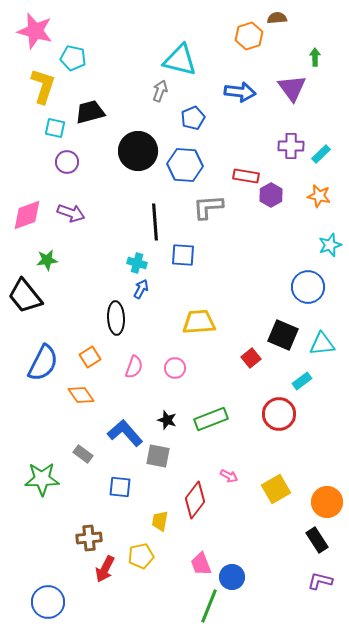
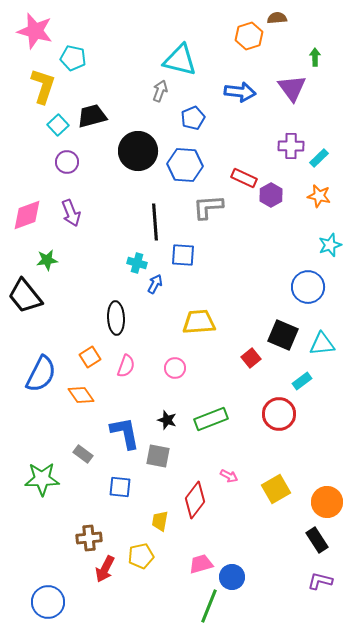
black trapezoid at (90, 112): moved 2 px right, 4 px down
cyan square at (55, 128): moved 3 px right, 3 px up; rotated 35 degrees clockwise
cyan rectangle at (321, 154): moved 2 px left, 4 px down
red rectangle at (246, 176): moved 2 px left, 2 px down; rotated 15 degrees clockwise
purple arrow at (71, 213): rotated 48 degrees clockwise
blue arrow at (141, 289): moved 14 px right, 5 px up
blue semicircle at (43, 363): moved 2 px left, 11 px down
pink semicircle at (134, 367): moved 8 px left, 1 px up
blue L-shape at (125, 433): rotated 30 degrees clockwise
pink trapezoid at (201, 564): rotated 95 degrees clockwise
